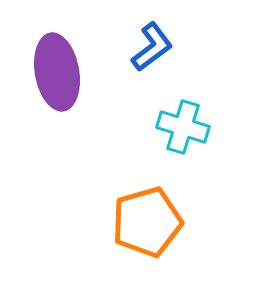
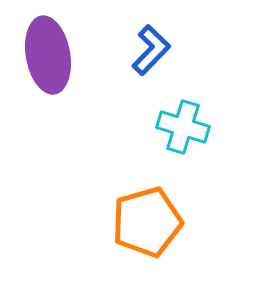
blue L-shape: moved 1 px left, 3 px down; rotated 9 degrees counterclockwise
purple ellipse: moved 9 px left, 17 px up
